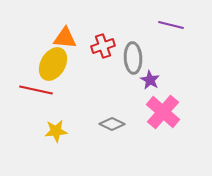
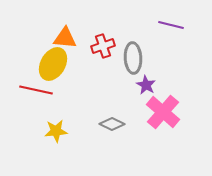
purple star: moved 4 px left, 5 px down
